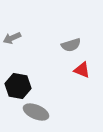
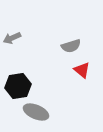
gray semicircle: moved 1 px down
red triangle: rotated 18 degrees clockwise
black hexagon: rotated 20 degrees counterclockwise
